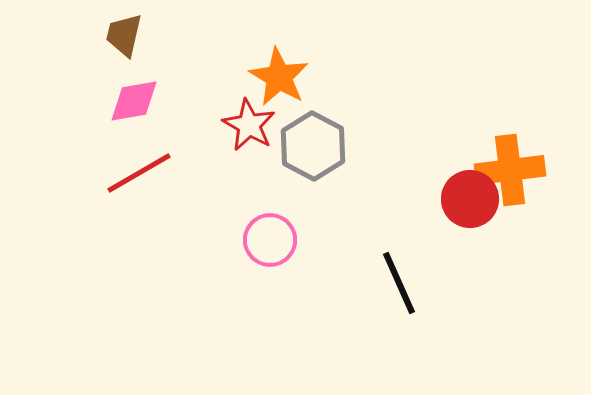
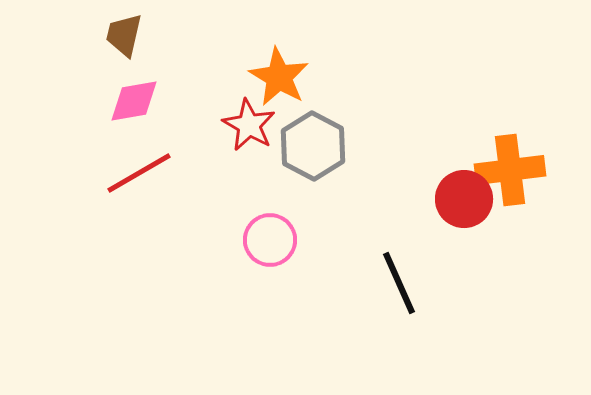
red circle: moved 6 px left
